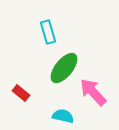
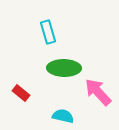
green ellipse: rotated 52 degrees clockwise
pink arrow: moved 5 px right
